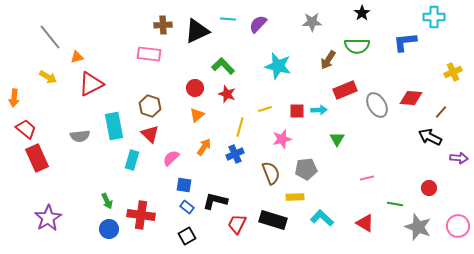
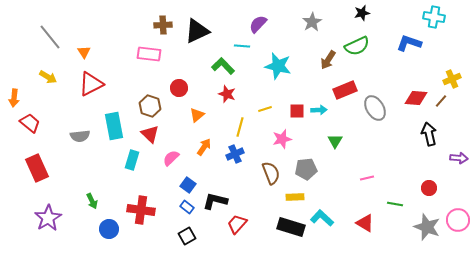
black star at (362, 13): rotated 21 degrees clockwise
cyan cross at (434, 17): rotated 10 degrees clockwise
cyan line at (228, 19): moved 14 px right, 27 px down
gray star at (312, 22): rotated 30 degrees counterclockwise
blue L-shape at (405, 42): moved 4 px right, 1 px down; rotated 25 degrees clockwise
green semicircle at (357, 46): rotated 25 degrees counterclockwise
orange triangle at (77, 57): moved 7 px right, 5 px up; rotated 48 degrees counterclockwise
yellow cross at (453, 72): moved 1 px left, 7 px down
red circle at (195, 88): moved 16 px left
red diamond at (411, 98): moved 5 px right
gray ellipse at (377, 105): moved 2 px left, 3 px down
brown line at (441, 112): moved 11 px up
red trapezoid at (26, 129): moved 4 px right, 6 px up
black arrow at (430, 137): moved 1 px left, 3 px up; rotated 50 degrees clockwise
green triangle at (337, 139): moved 2 px left, 2 px down
red rectangle at (37, 158): moved 10 px down
blue square at (184, 185): moved 4 px right; rotated 28 degrees clockwise
green arrow at (107, 201): moved 15 px left
red cross at (141, 215): moved 5 px up
black rectangle at (273, 220): moved 18 px right, 7 px down
red trapezoid at (237, 224): rotated 15 degrees clockwise
pink circle at (458, 226): moved 6 px up
gray star at (418, 227): moved 9 px right
